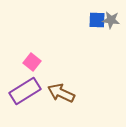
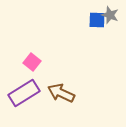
gray star: moved 1 px left, 5 px up; rotated 12 degrees clockwise
purple rectangle: moved 1 px left, 2 px down
